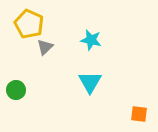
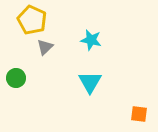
yellow pentagon: moved 3 px right, 4 px up
green circle: moved 12 px up
